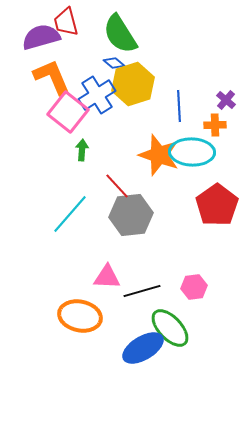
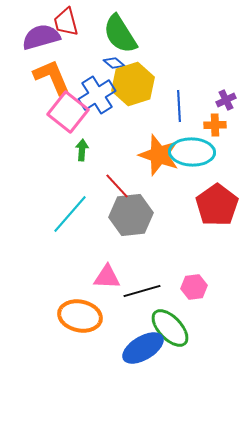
purple cross: rotated 24 degrees clockwise
